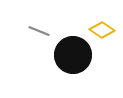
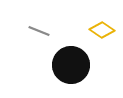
black circle: moved 2 px left, 10 px down
